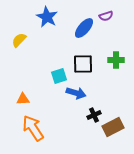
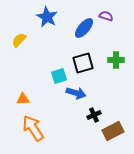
purple semicircle: rotated 144 degrees counterclockwise
black square: moved 1 px up; rotated 15 degrees counterclockwise
brown rectangle: moved 4 px down
